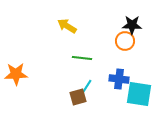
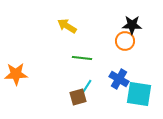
blue cross: rotated 24 degrees clockwise
